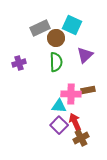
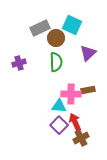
purple triangle: moved 3 px right, 2 px up
